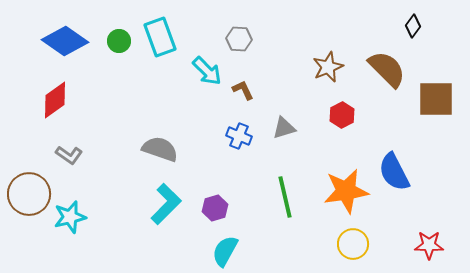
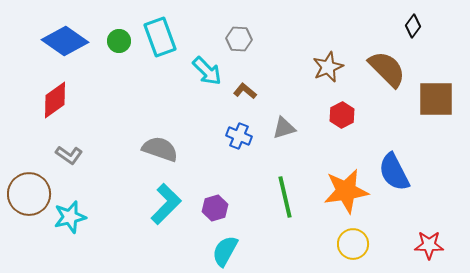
brown L-shape: moved 2 px right, 1 px down; rotated 25 degrees counterclockwise
